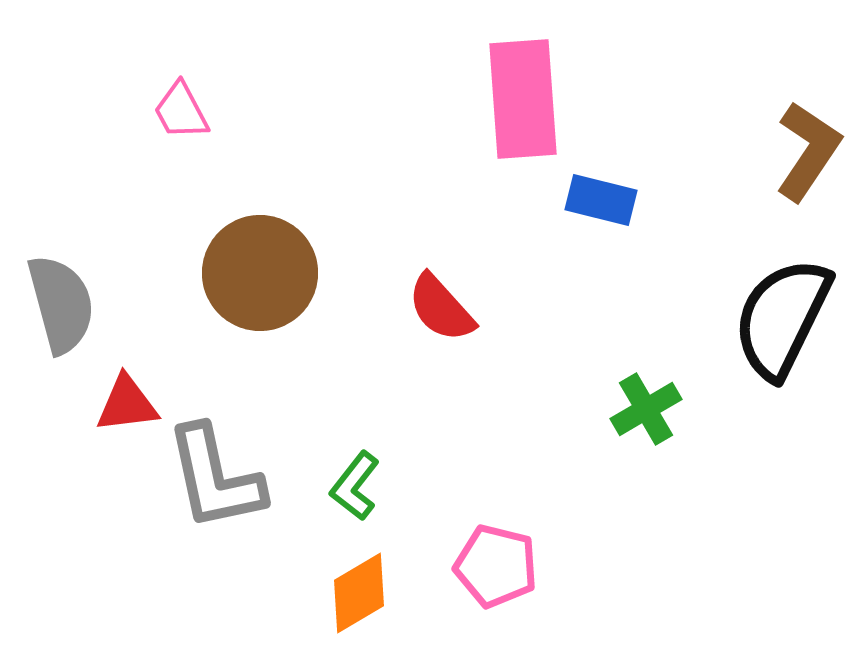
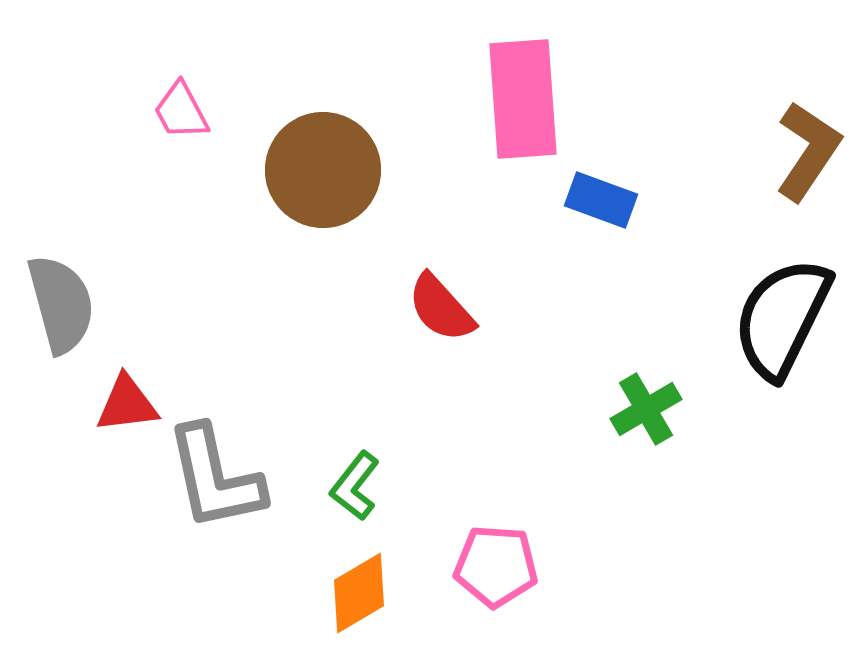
blue rectangle: rotated 6 degrees clockwise
brown circle: moved 63 px right, 103 px up
pink pentagon: rotated 10 degrees counterclockwise
